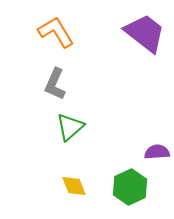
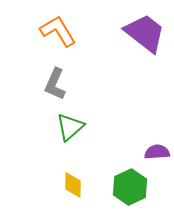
orange L-shape: moved 2 px right, 1 px up
yellow diamond: moved 1 px left, 1 px up; rotated 24 degrees clockwise
